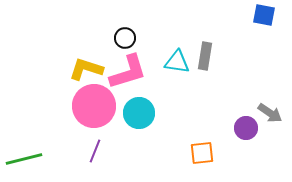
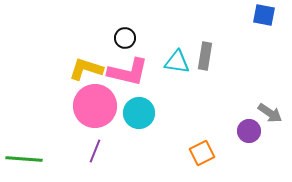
pink L-shape: rotated 30 degrees clockwise
pink circle: moved 1 px right
purple circle: moved 3 px right, 3 px down
orange square: rotated 20 degrees counterclockwise
green line: rotated 18 degrees clockwise
